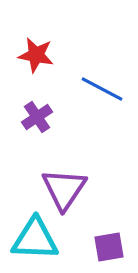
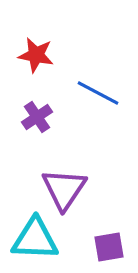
blue line: moved 4 px left, 4 px down
